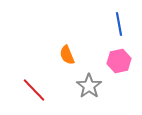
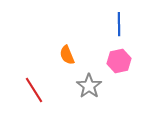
blue line: rotated 10 degrees clockwise
red line: rotated 12 degrees clockwise
